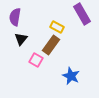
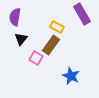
pink square: moved 2 px up
